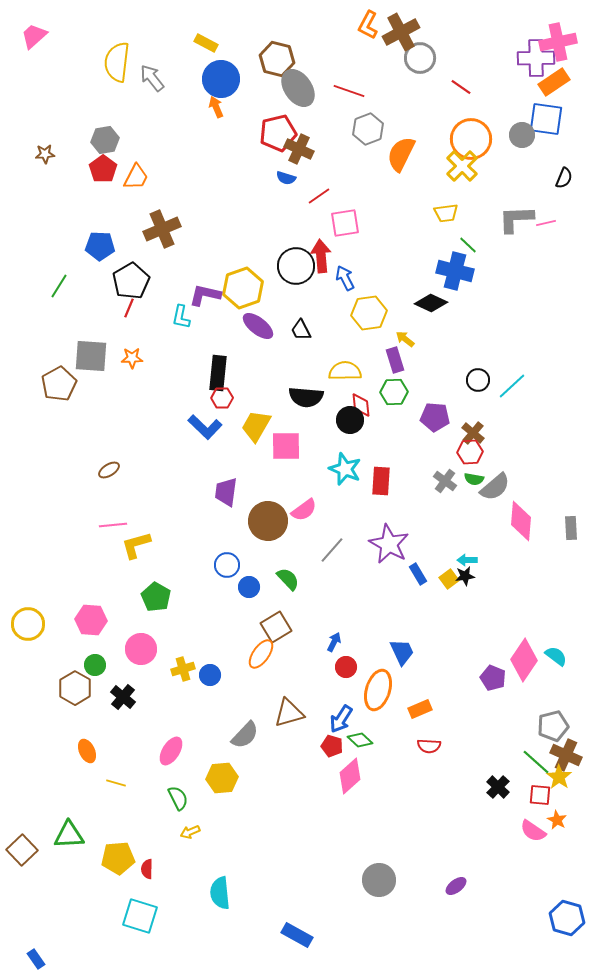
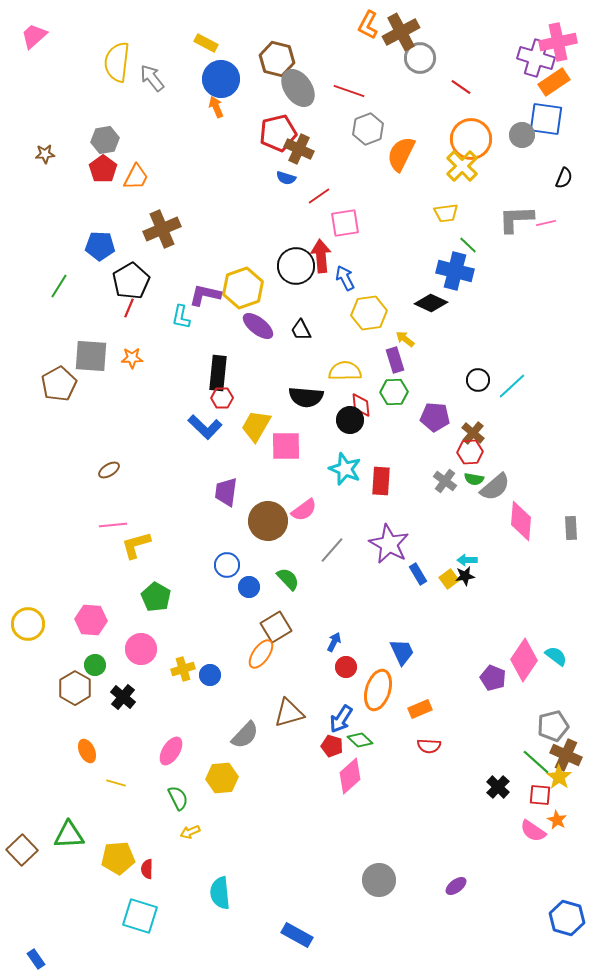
purple cross at (536, 58): rotated 18 degrees clockwise
